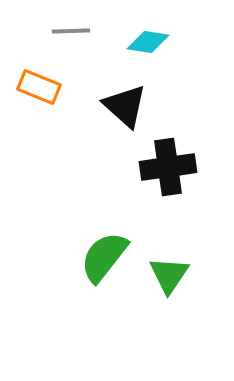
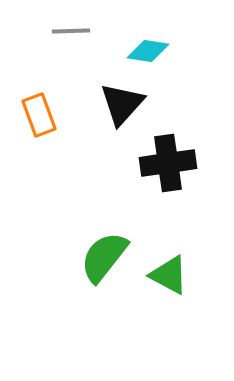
cyan diamond: moved 9 px down
orange rectangle: moved 28 px down; rotated 48 degrees clockwise
black triangle: moved 3 px left, 2 px up; rotated 30 degrees clockwise
black cross: moved 4 px up
green triangle: rotated 36 degrees counterclockwise
